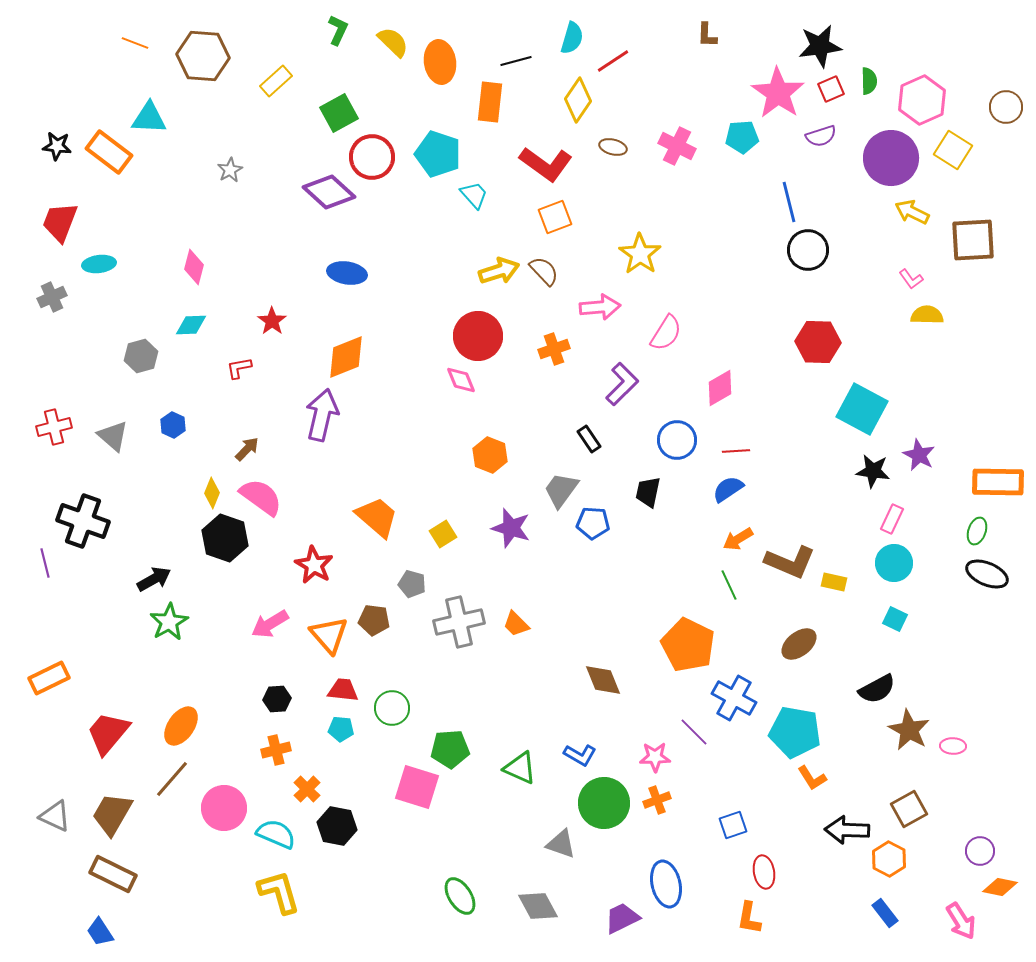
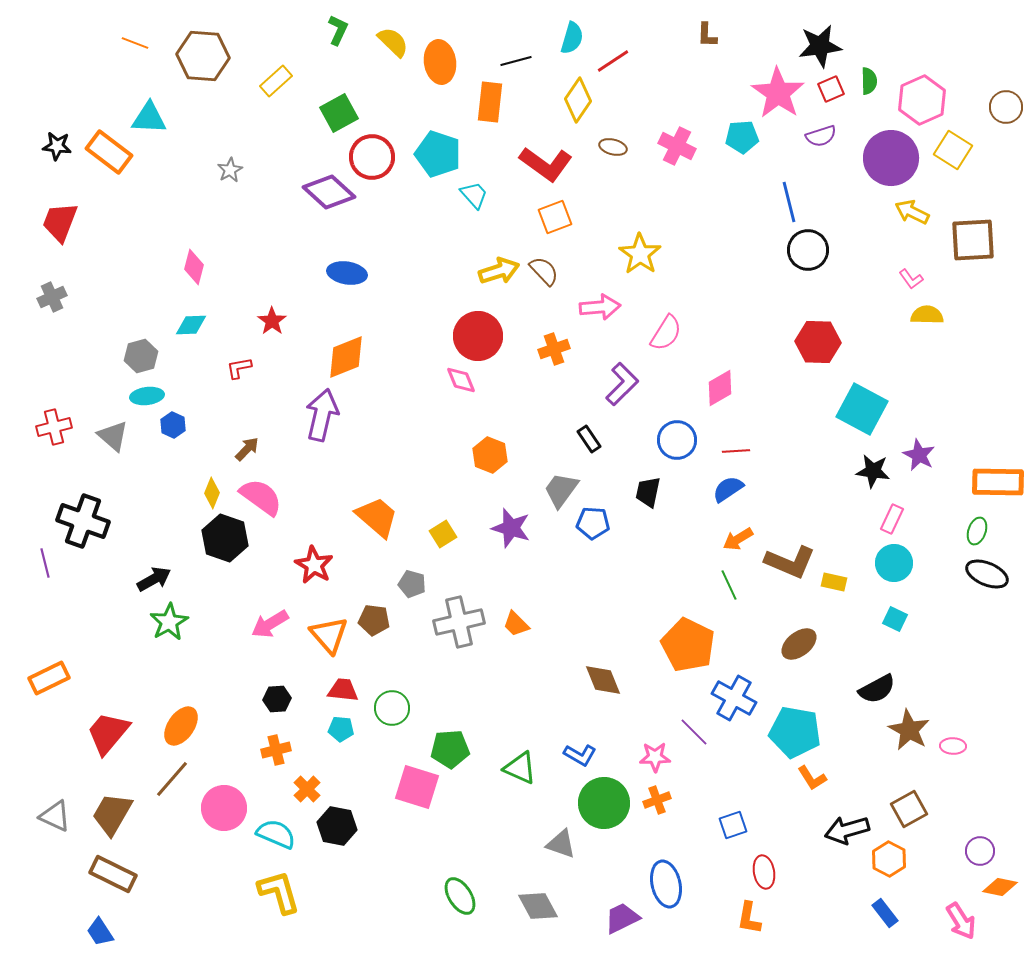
cyan ellipse at (99, 264): moved 48 px right, 132 px down
black arrow at (847, 830): rotated 18 degrees counterclockwise
